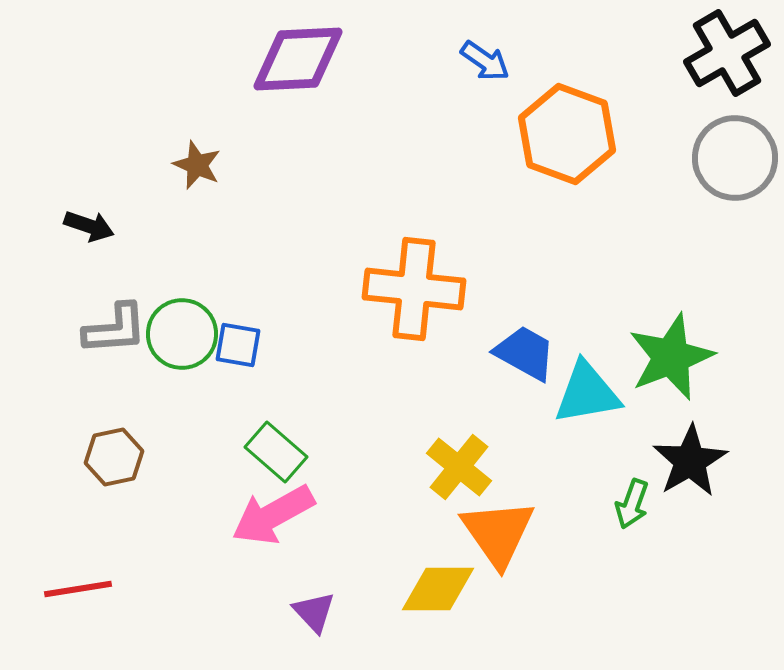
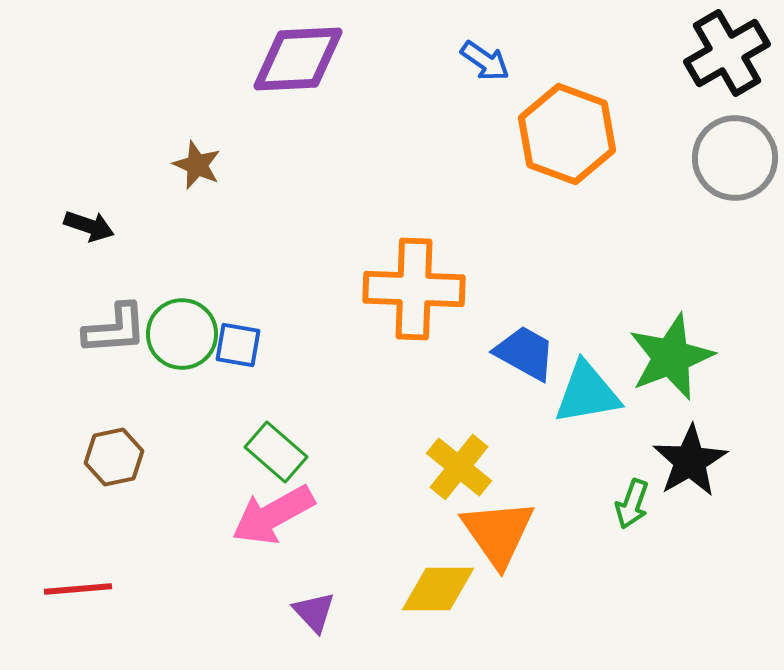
orange cross: rotated 4 degrees counterclockwise
red line: rotated 4 degrees clockwise
